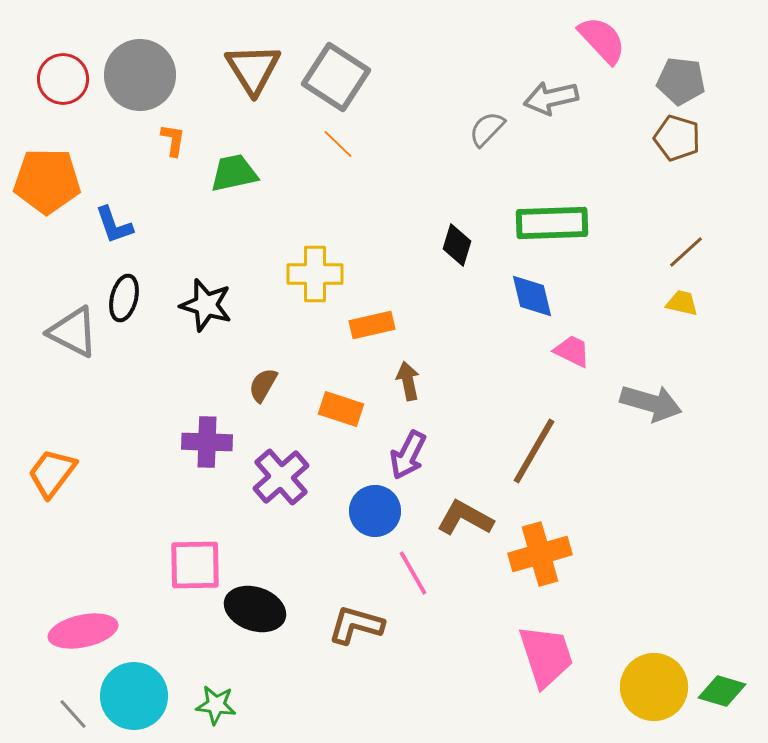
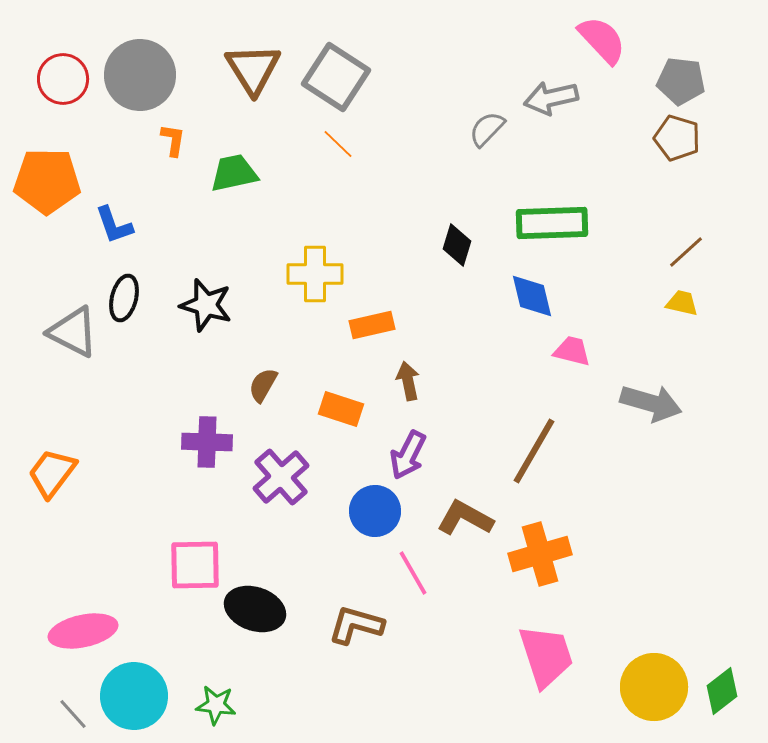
pink trapezoid at (572, 351): rotated 12 degrees counterclockwise
green diamond at (722, 691): rotated 54 degrees counterclockwise
